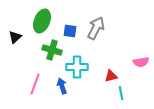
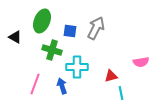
black triangle: rotated 48 degrees counterclockwise
